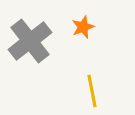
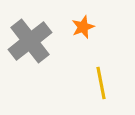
yellow line: moved 9 px right, 8 px up
